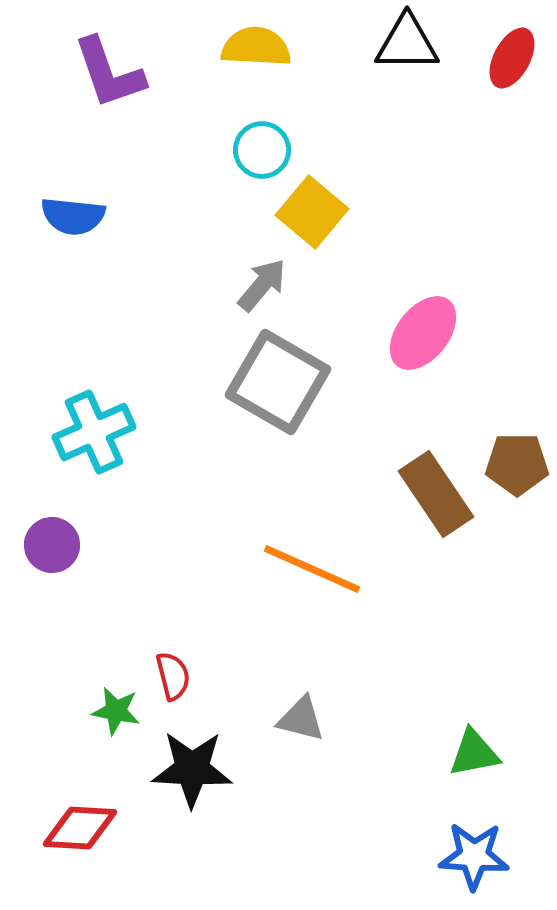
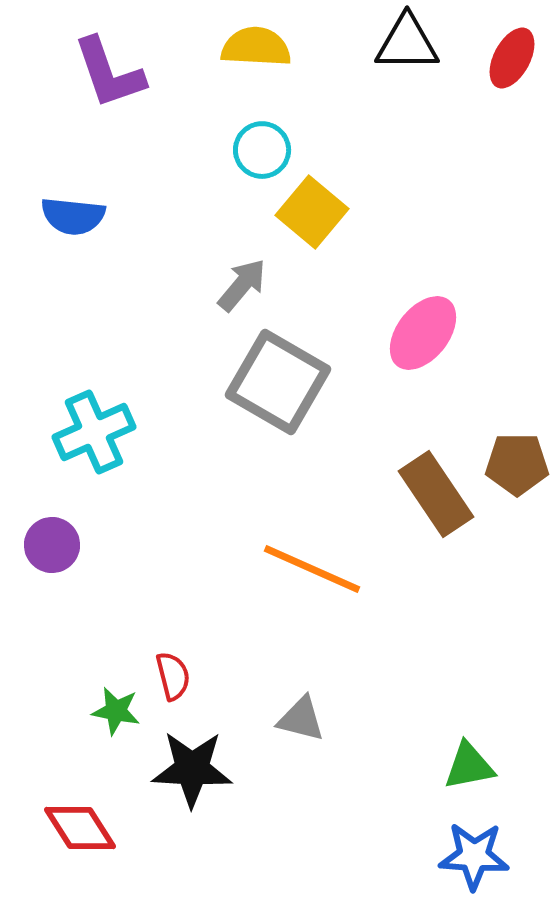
gray arrow: moved 20 px left
green triangle: moved 5 px left, 13 px down
red diamond: rotated 54 degrees clockwise
